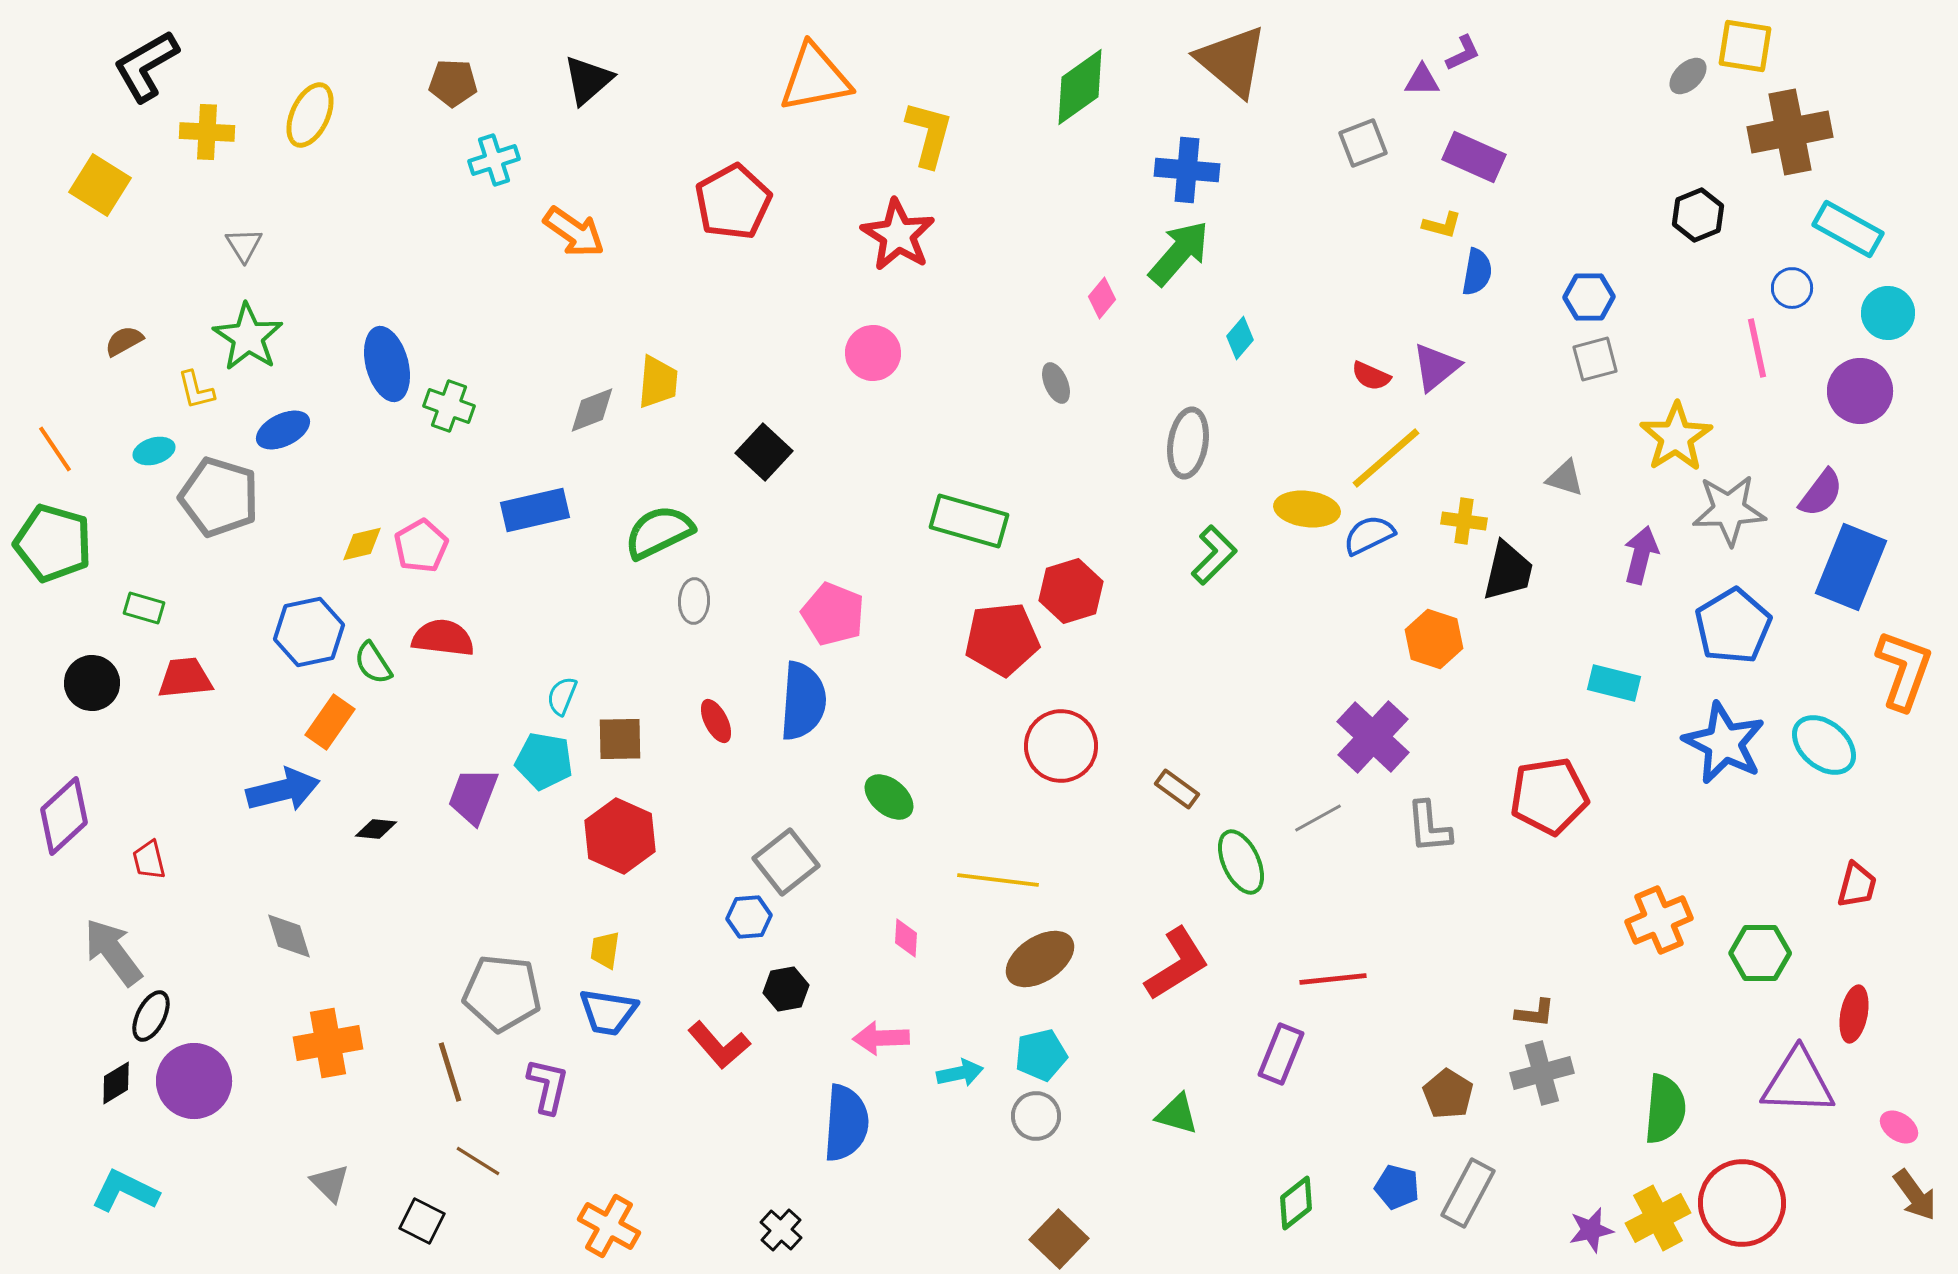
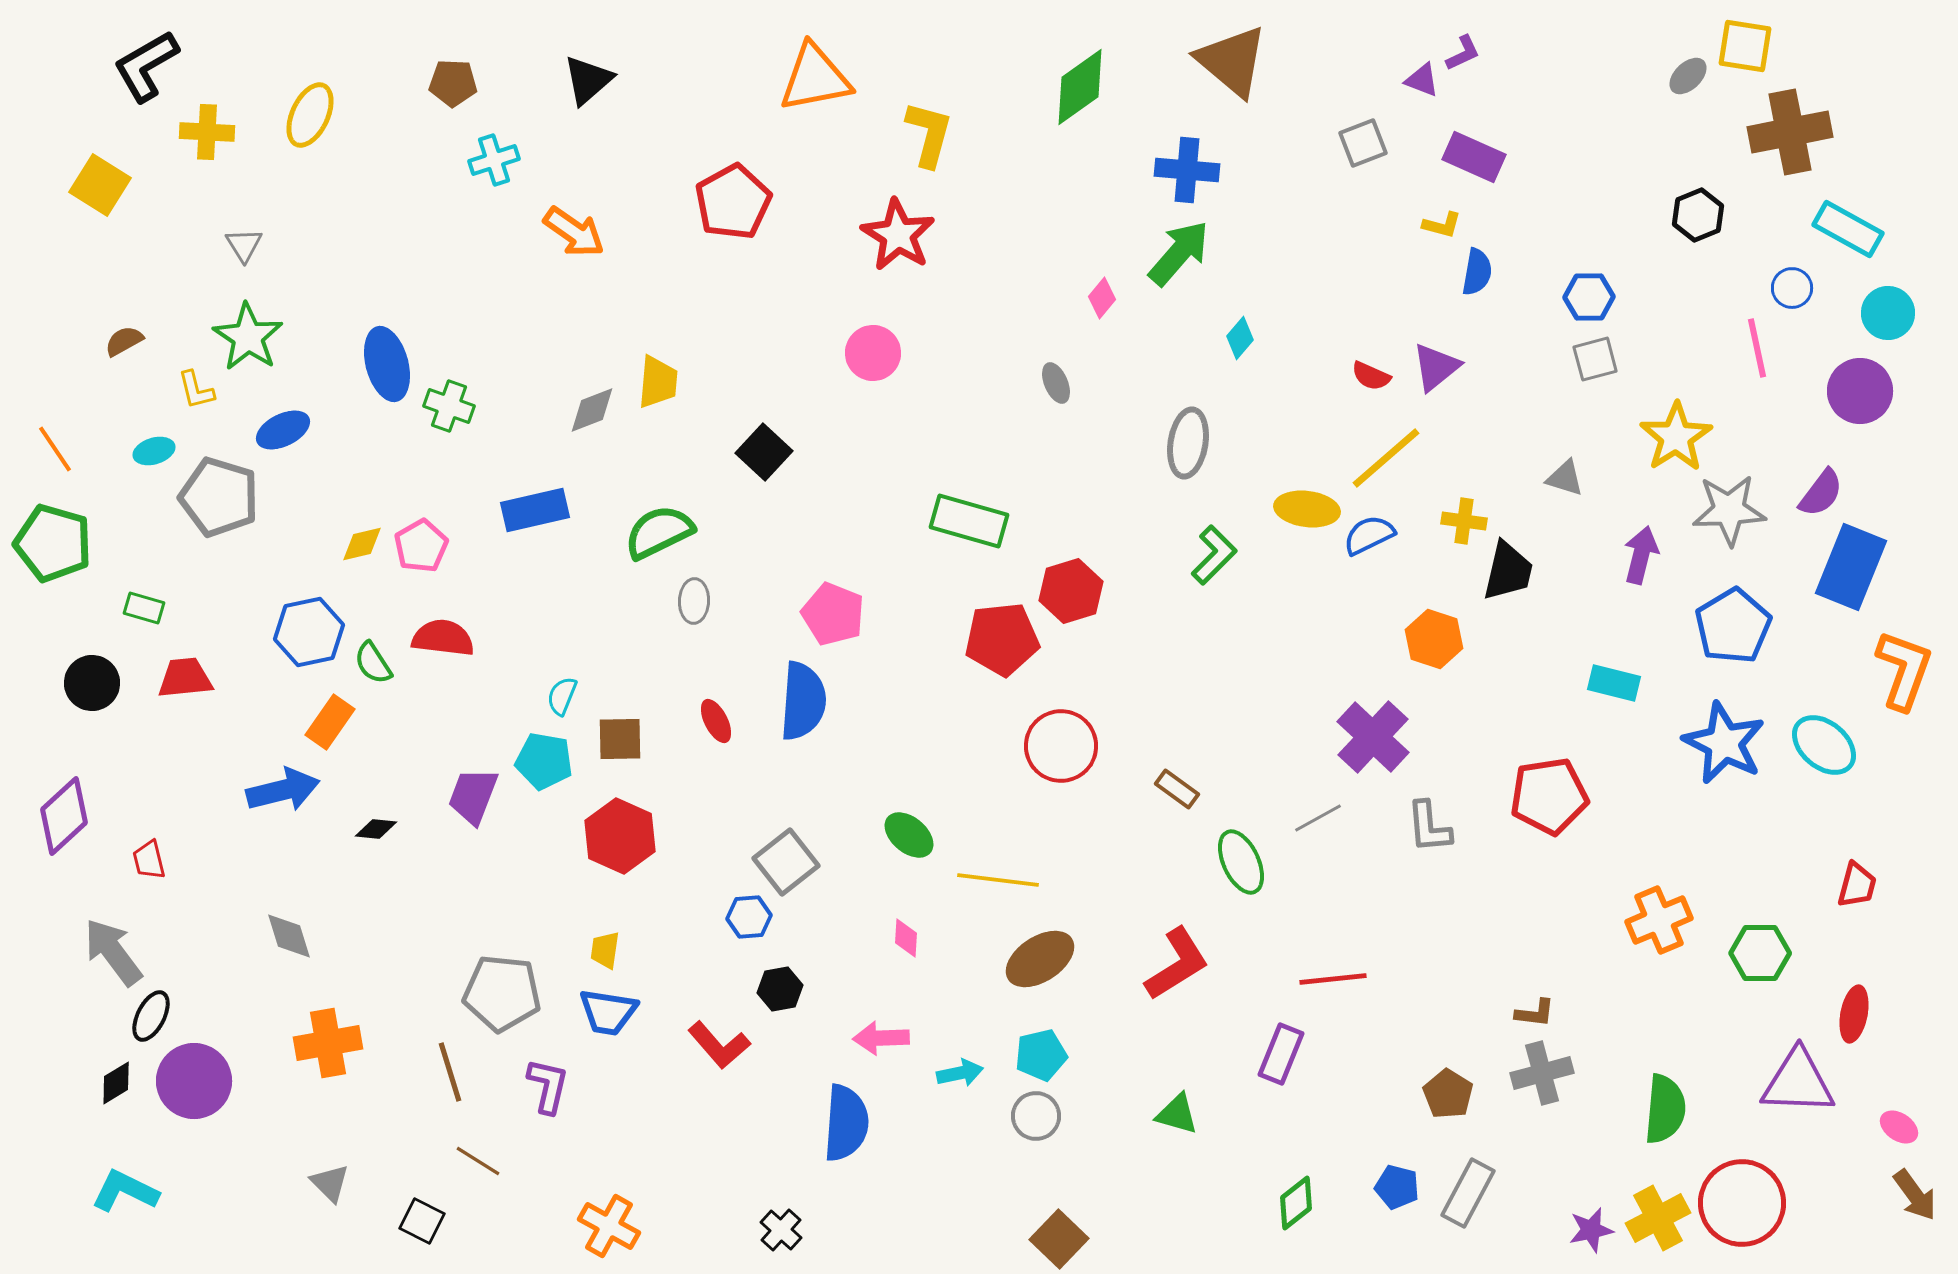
purple triangle at (1422, 80): rotated 21 degrees clockwise
green ellipse at (889, 797): moved 20 px right, 38 px down
black hexagon at (786, 989): moved 6 px left
